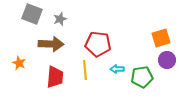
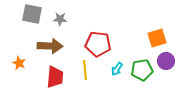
gray square: rotated 10 degrees counterclockwise
gray star: rotated 24 degrees clockwise
orange square: moved 4 px left
brown arrow: moved 1 px left, 2 px down
purple circle: moved 1 px left, 1 px down
cyan arrow: rotated 56 degrees counterclockwise
green pentagon: moved 7 px up
